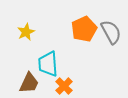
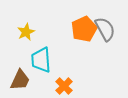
gray semicircle: moved 6 px left, 3 px up
cyan trapezoid: moved 7 px left, 4 px up
brown trapezoid: moved 9 px left, 3 px up
